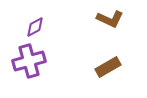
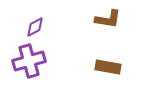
brown L-shape: moved 2 px left; rotated 16 degrees counterclockwise
brown rectangle: rotated 40 degrees clockwise
